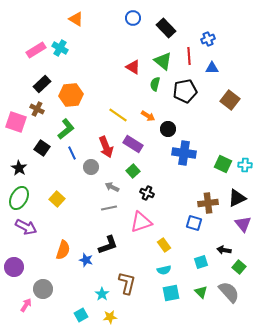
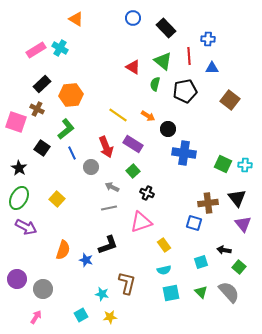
blue cross at (208, 39): rotated 24 degrees clockwise
black triangle at (237, 198): rotated 42 degrees counterclockwise
purple circle at (14, 267): moved 3 px right, 12 px down
cyan star at (102, 294): rotated 24 degrees counterclockwise
pink arrow at (26, 305): moved 10 px right, 12 px down
